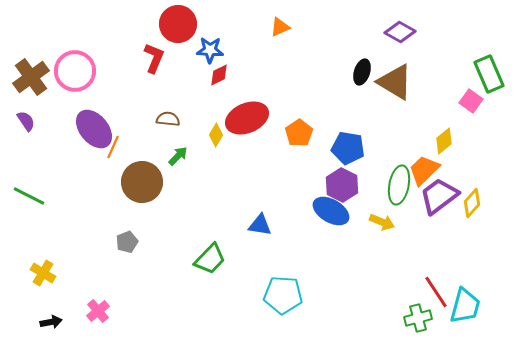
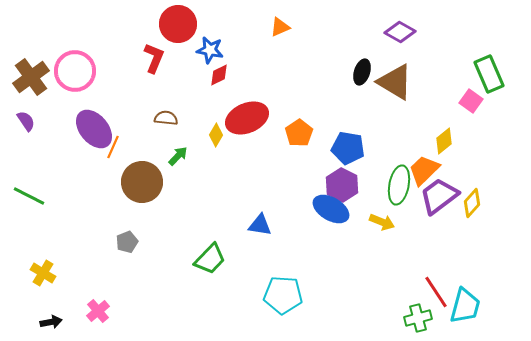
blue star at (210, 50): rotated 8 degrees clockwise
brown semicircle at (168, 119): moved 2 px left, 1 px up
blue ellipse at (331, 211): moved 2 px up
